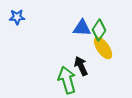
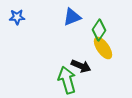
blue triangle: moved 10 px left, 11 px up; rotated 24 degrees counterclockwise
black arrow: rotated 138 degrees clockwise
